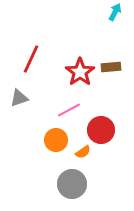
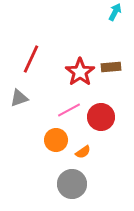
red circle: moved 13 px up
